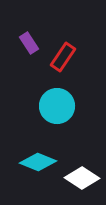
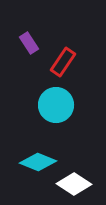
red rectangle: moved 5 px down
cyan circle: moved 1 px left, 1 px up
white diamond: moved 8 px left, 6 px down
